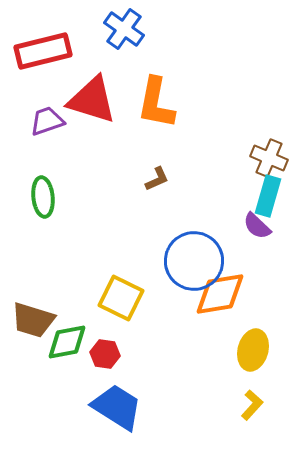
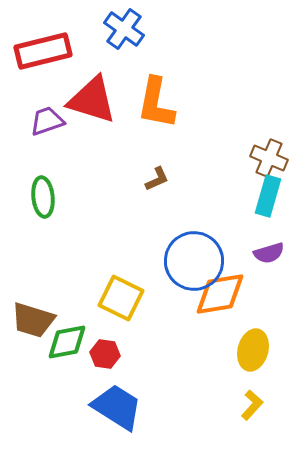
purple semicircle: moved 12 px right, 27 px down; rotated 60 degrees counterclockwise
